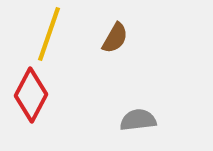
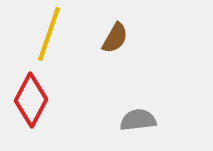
red diamond: moved 5 px down
